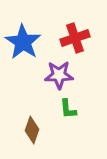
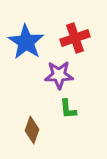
blue star: moved 3 px right
